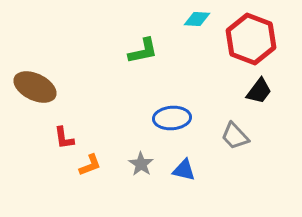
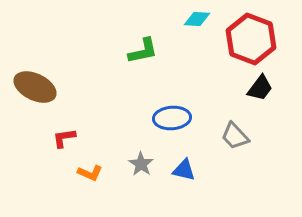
black trapezoid: moved 1 px right, 3 px up
red L-shape: rotated 90 degrees clockwise
orange L-shape: moved 8 px down; rotated 45 degrees clockwise
